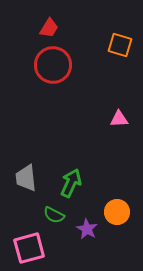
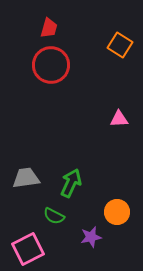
red trapezoid: rotated 15 degrees counterclockwise
orange square: rotated 15 degrees clockwise
red circle: moved 2 px left
gray trapezoid: rotated 88 degrees clockwise
green semicircle: moved 1 px down
purple star: moved 4 px right, 8 px down; rotated 30 degrees clockwise
pink square: moved 1 px left, 1 px down; rotated 12 degrees counterclockwise
